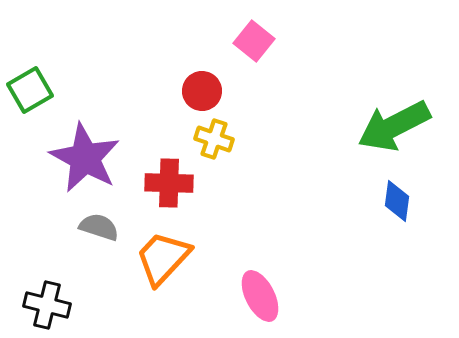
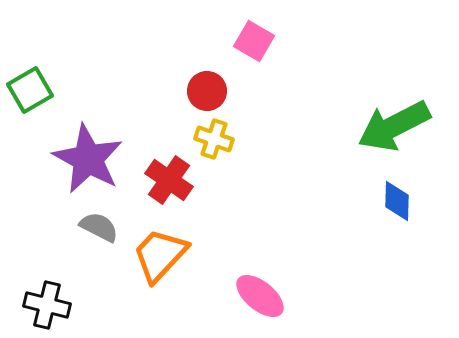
pink square: rotated 9 degrees counterclockwise
red circle: moved 5 px right
purple star: moved 3 px right, 1 px down
red cross: moved 3 px up; rotated 33 degrees clockwise
blue diamond: rotated 6 degrees counterclockwise
gray semicircle: rotated 9 degrees clockwise
orange trapezoid: moved 3 px left, 3 px up
pink ellipse: rotated 24 degrees counterclockwise
